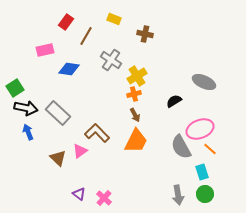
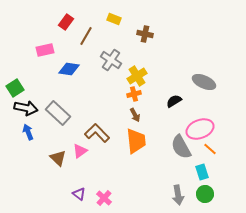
orange trapezoid: rotated 32 degrees counterclockwise
